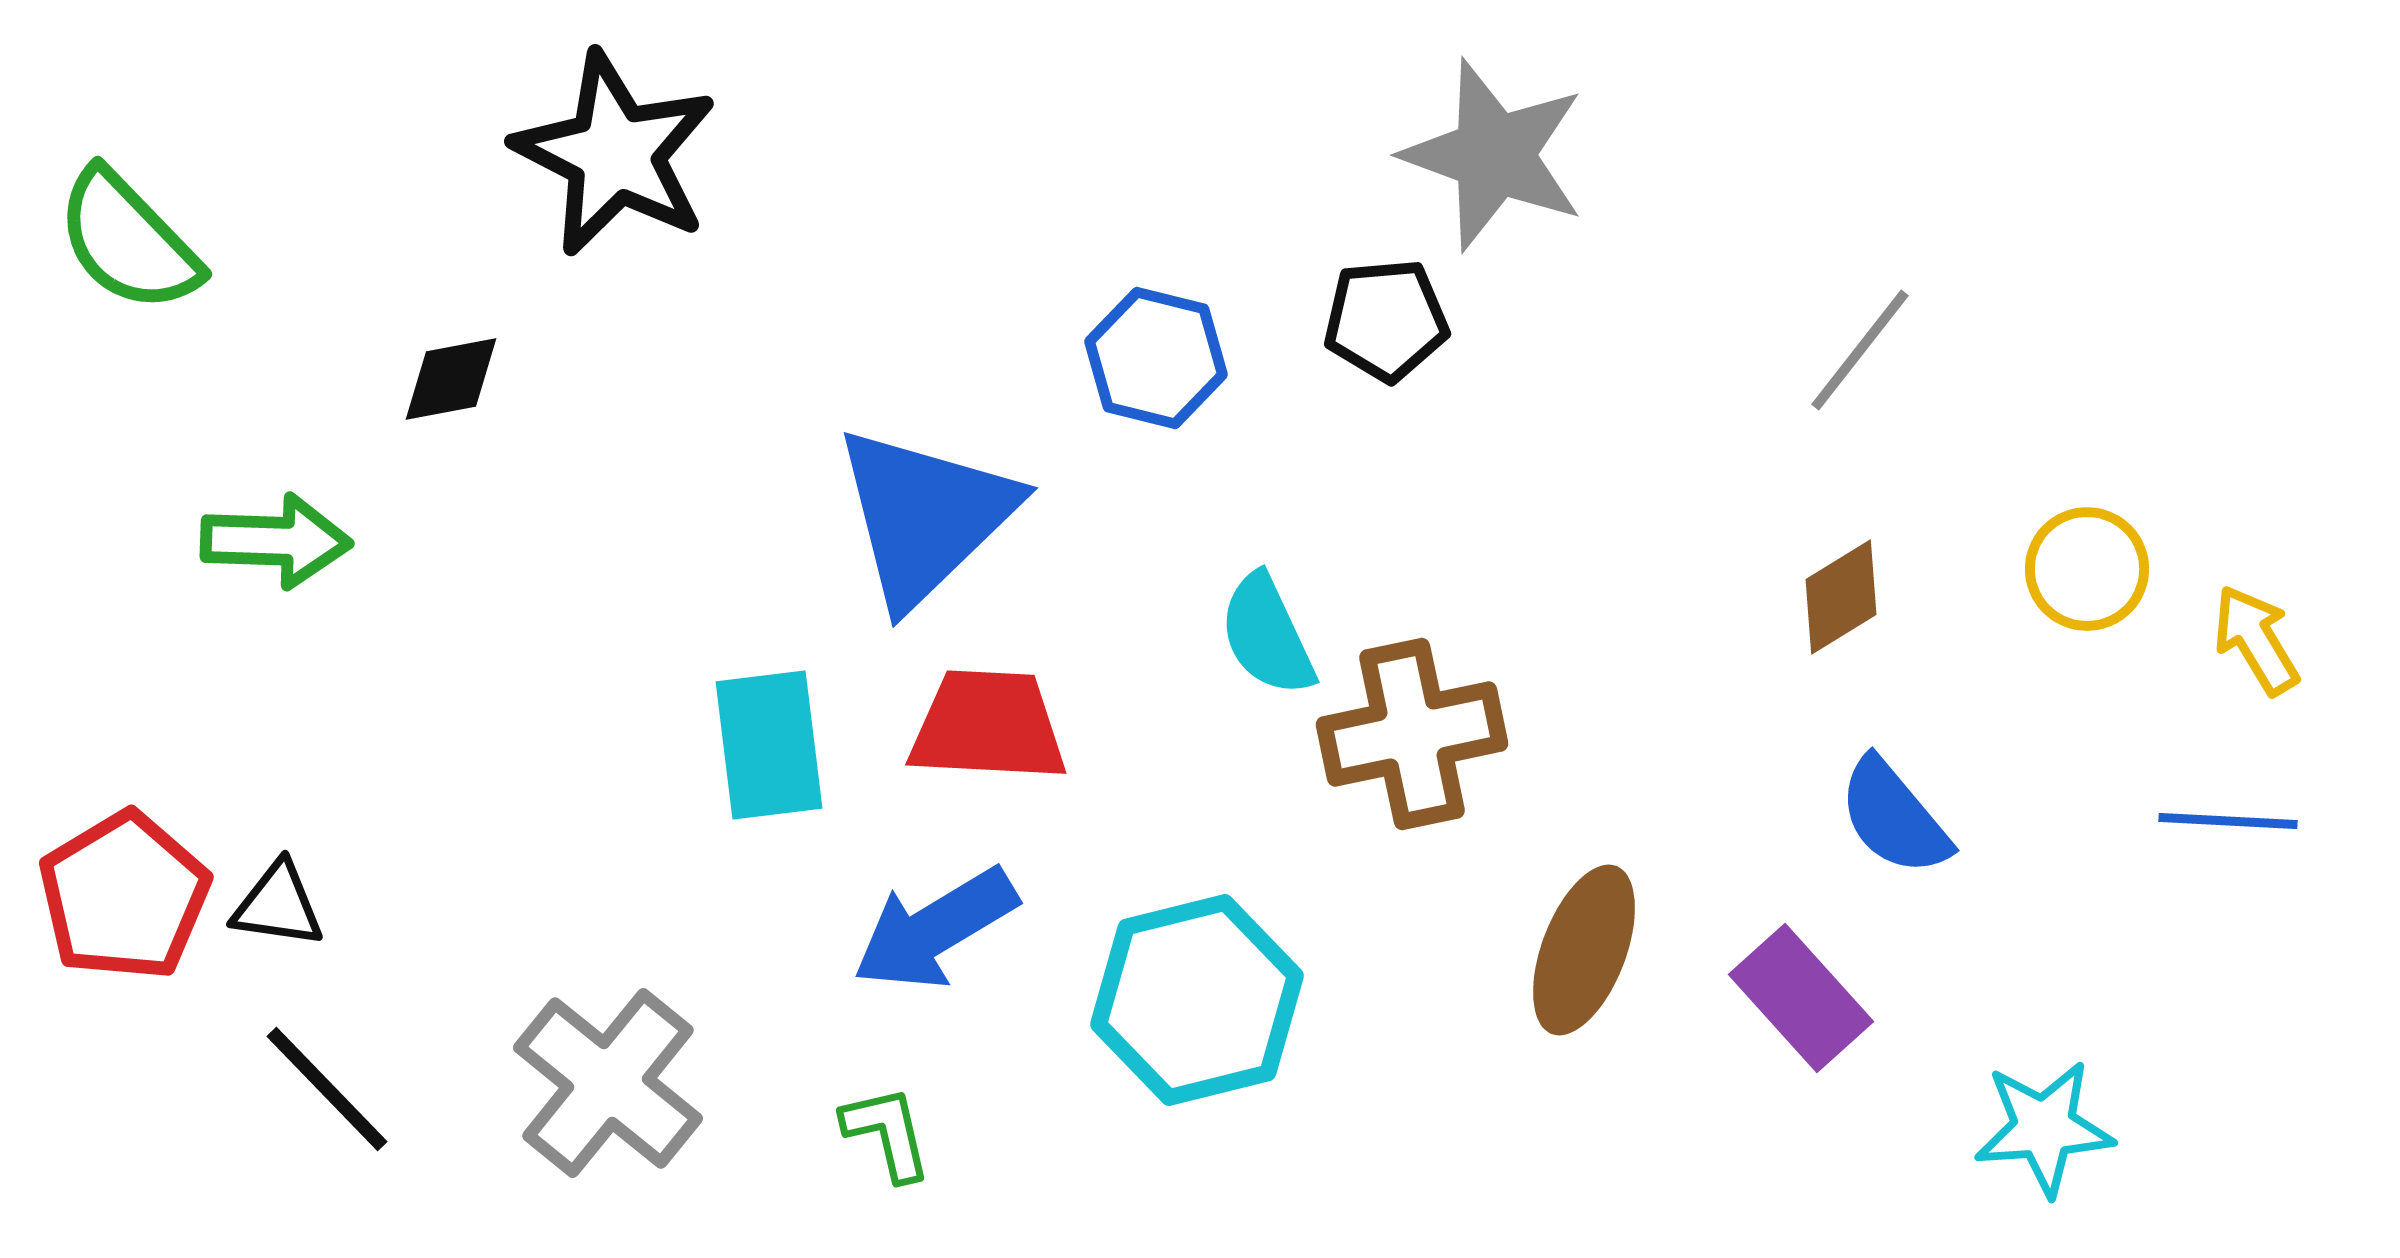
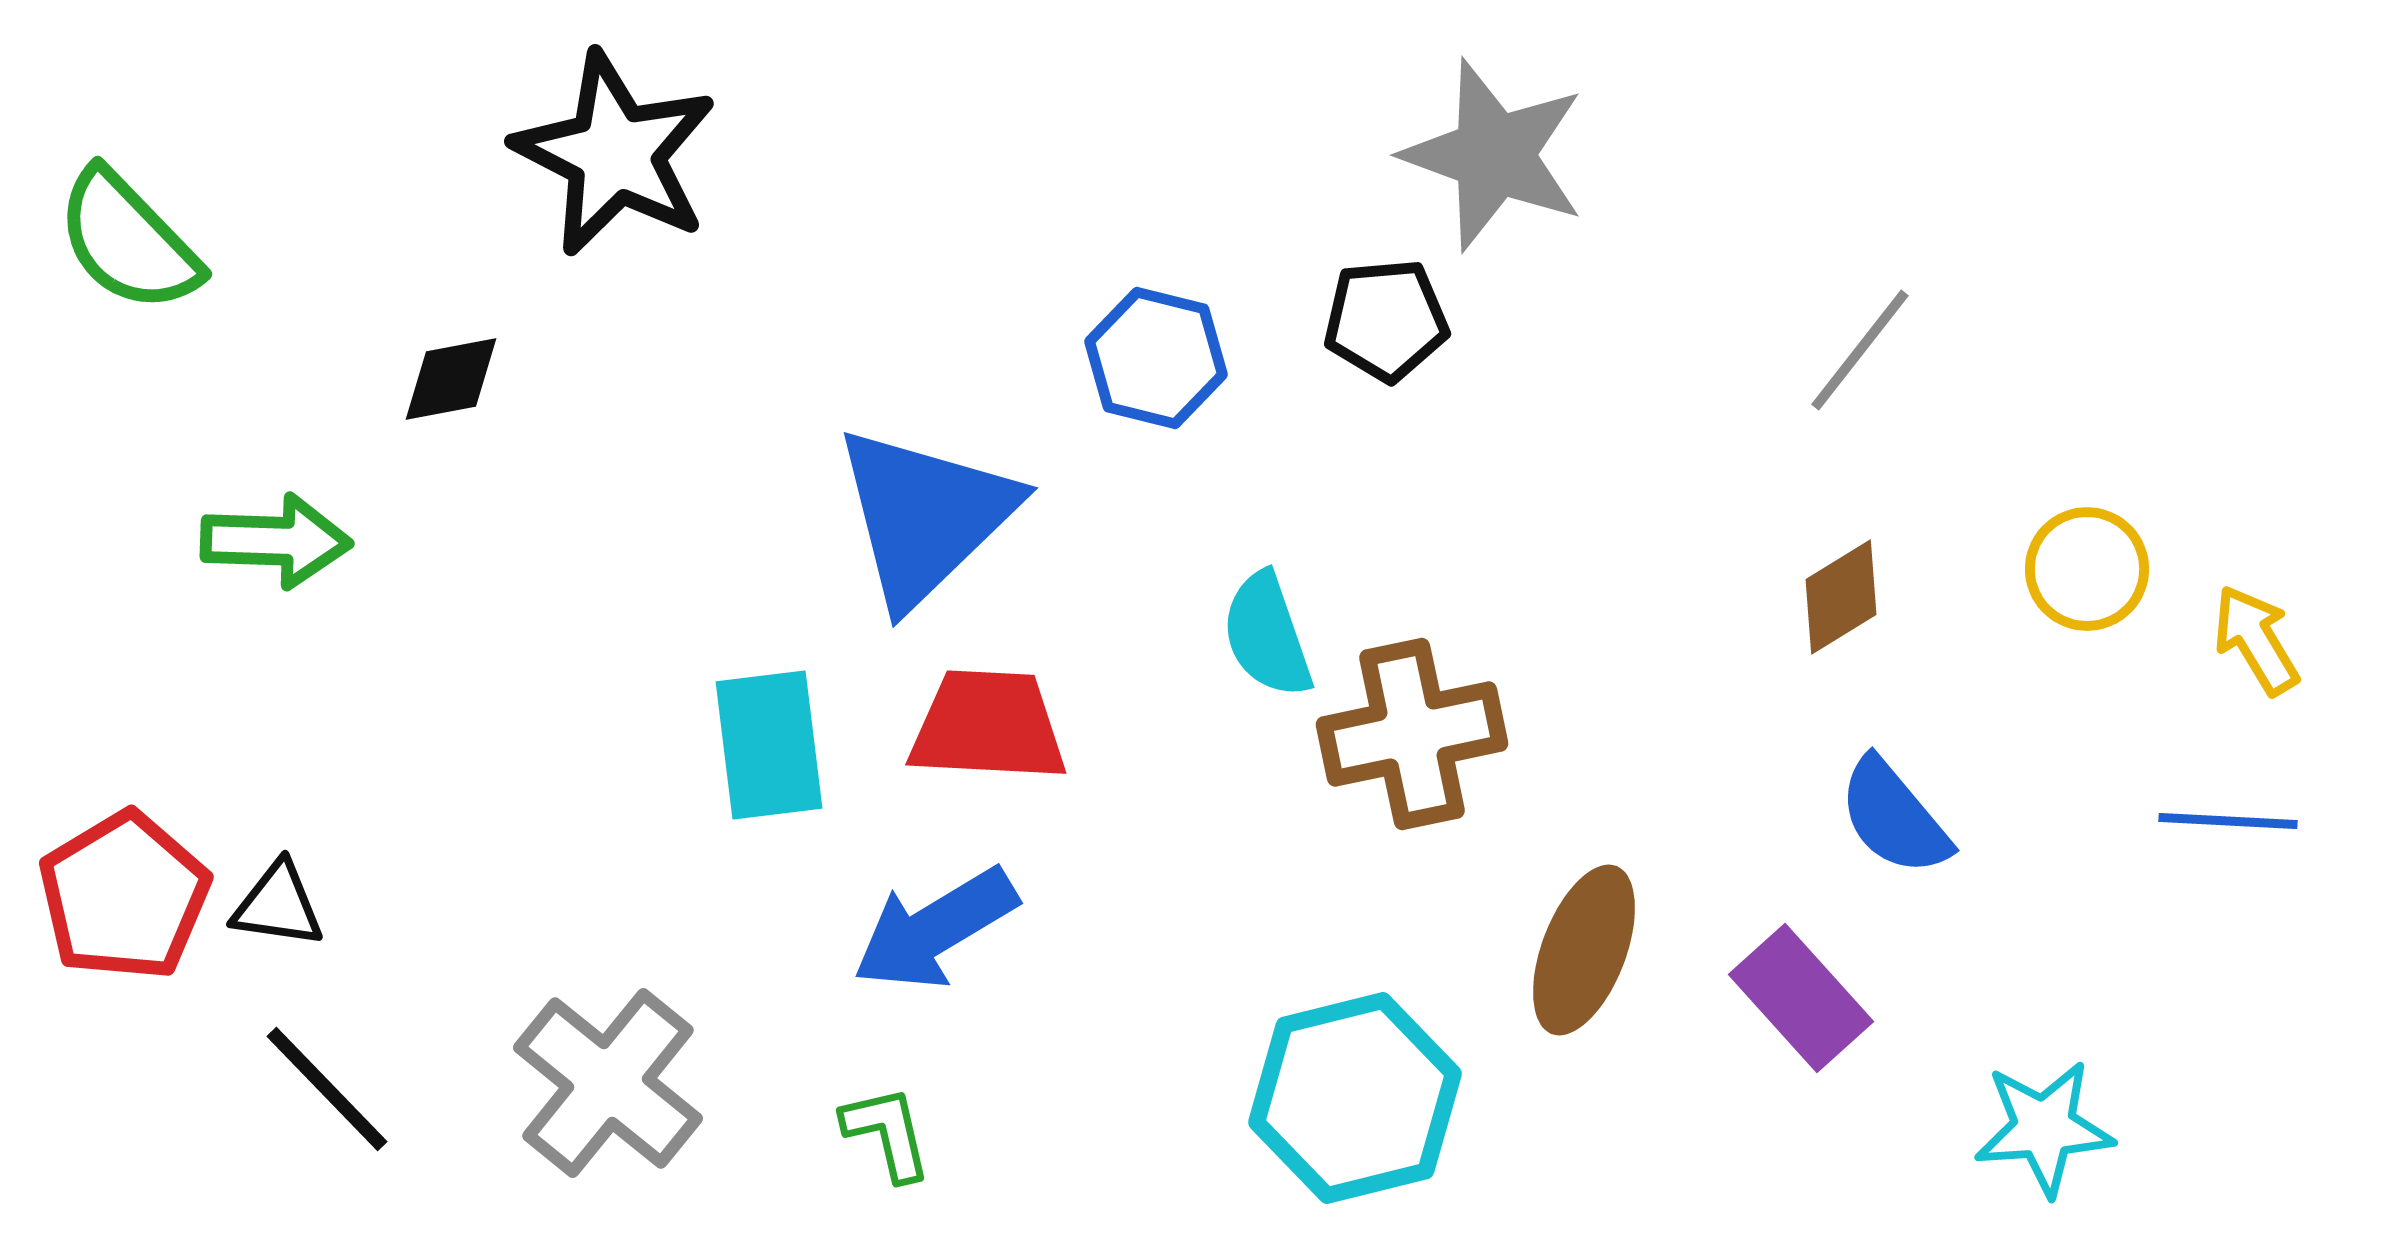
cyan semicircle: rotated 6 degrees clockwise
cyan hexagon: moved 158 px right, 98 px down
